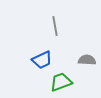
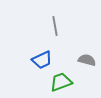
gray semicircle: rotated 12 degrees clockwise
